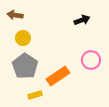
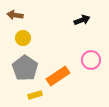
gray pentagon: moved 2 px down
